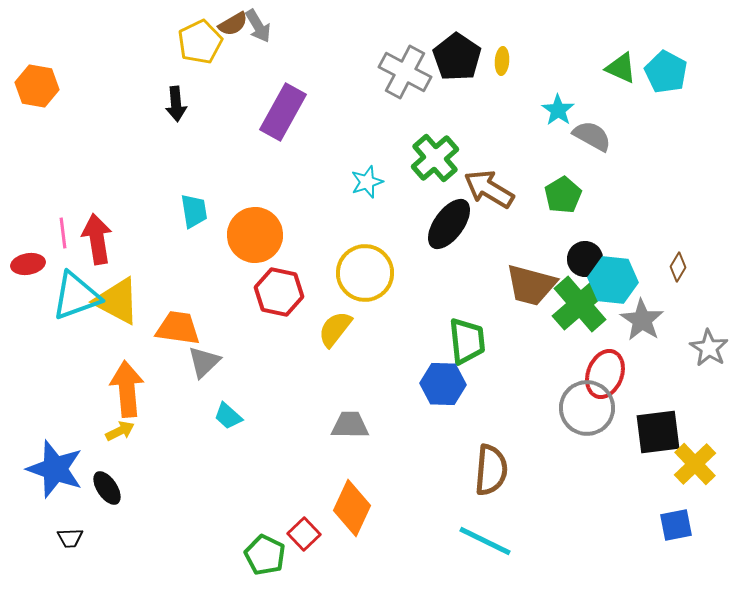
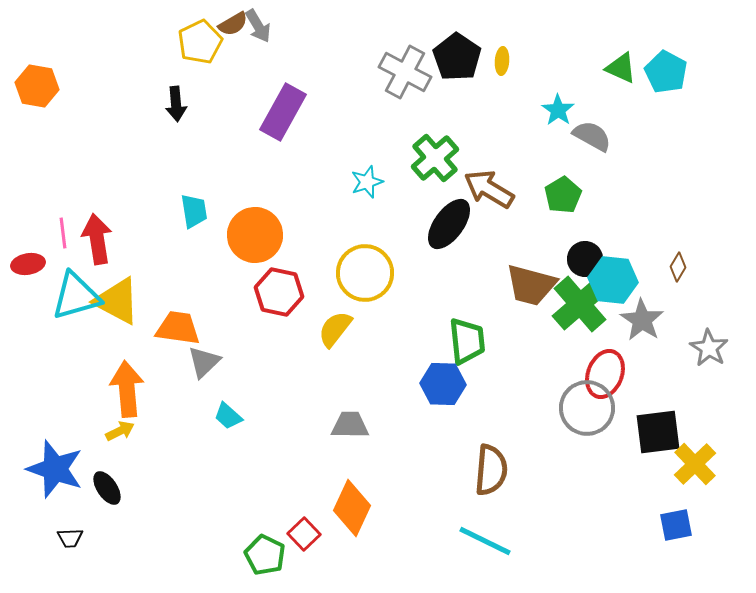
cyan triangle at (76, 296): rotated 4 degrees clockwise
